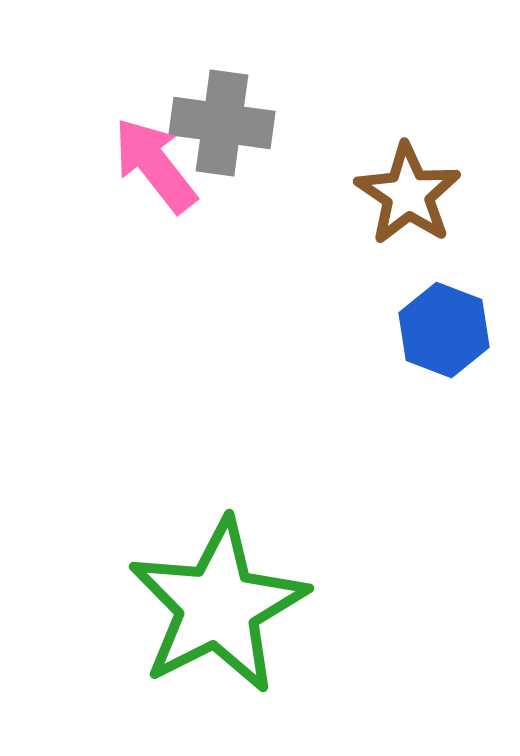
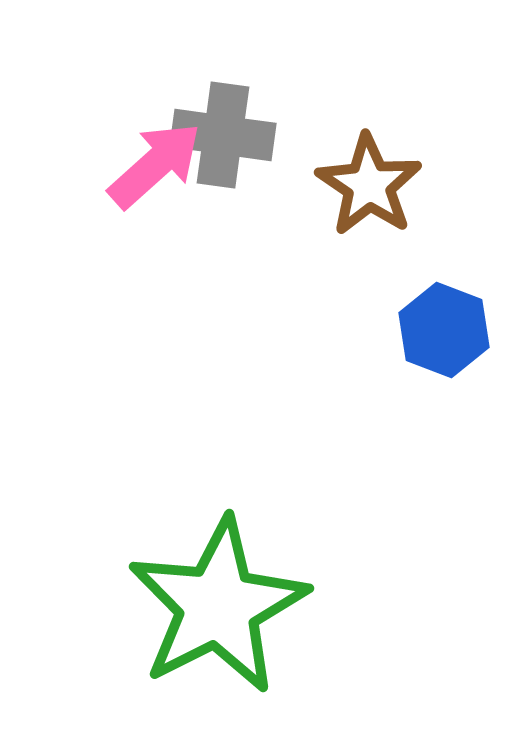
gray cross: moved 1 px right, 12 px down
pink arrow: rotated 86 degrees clockwise
brown star: moved 39 px left, 9 px up
